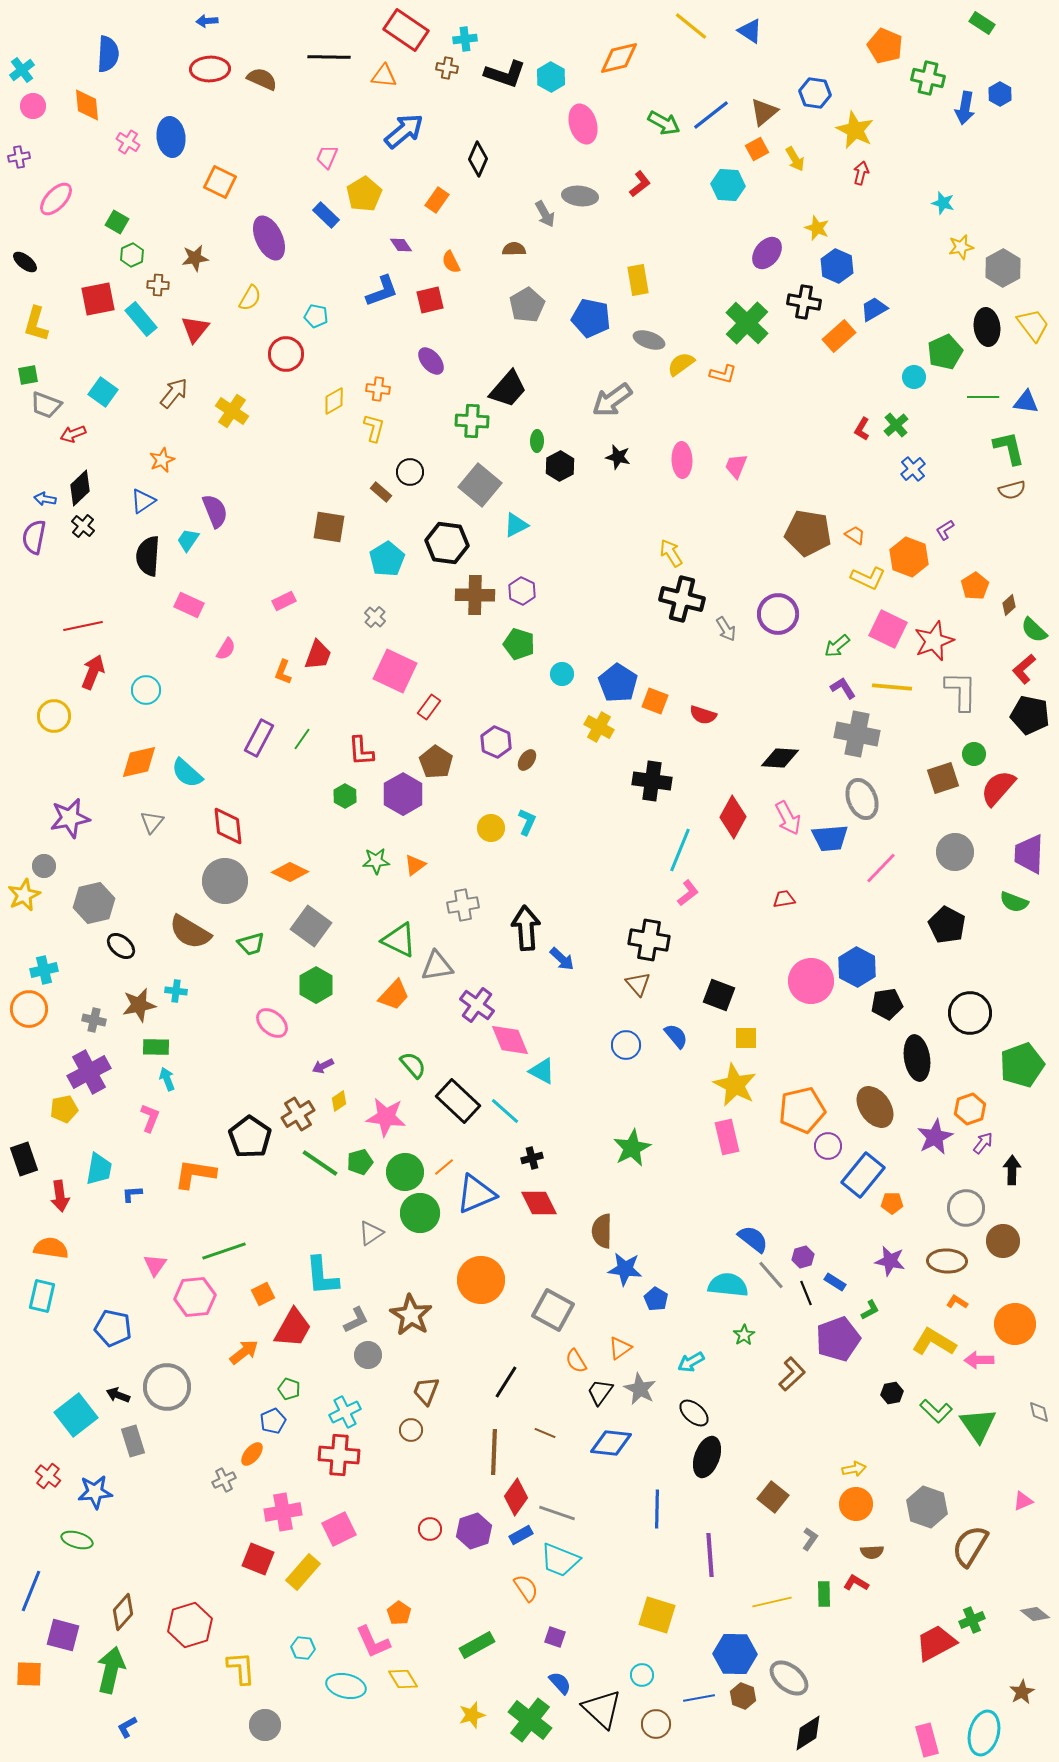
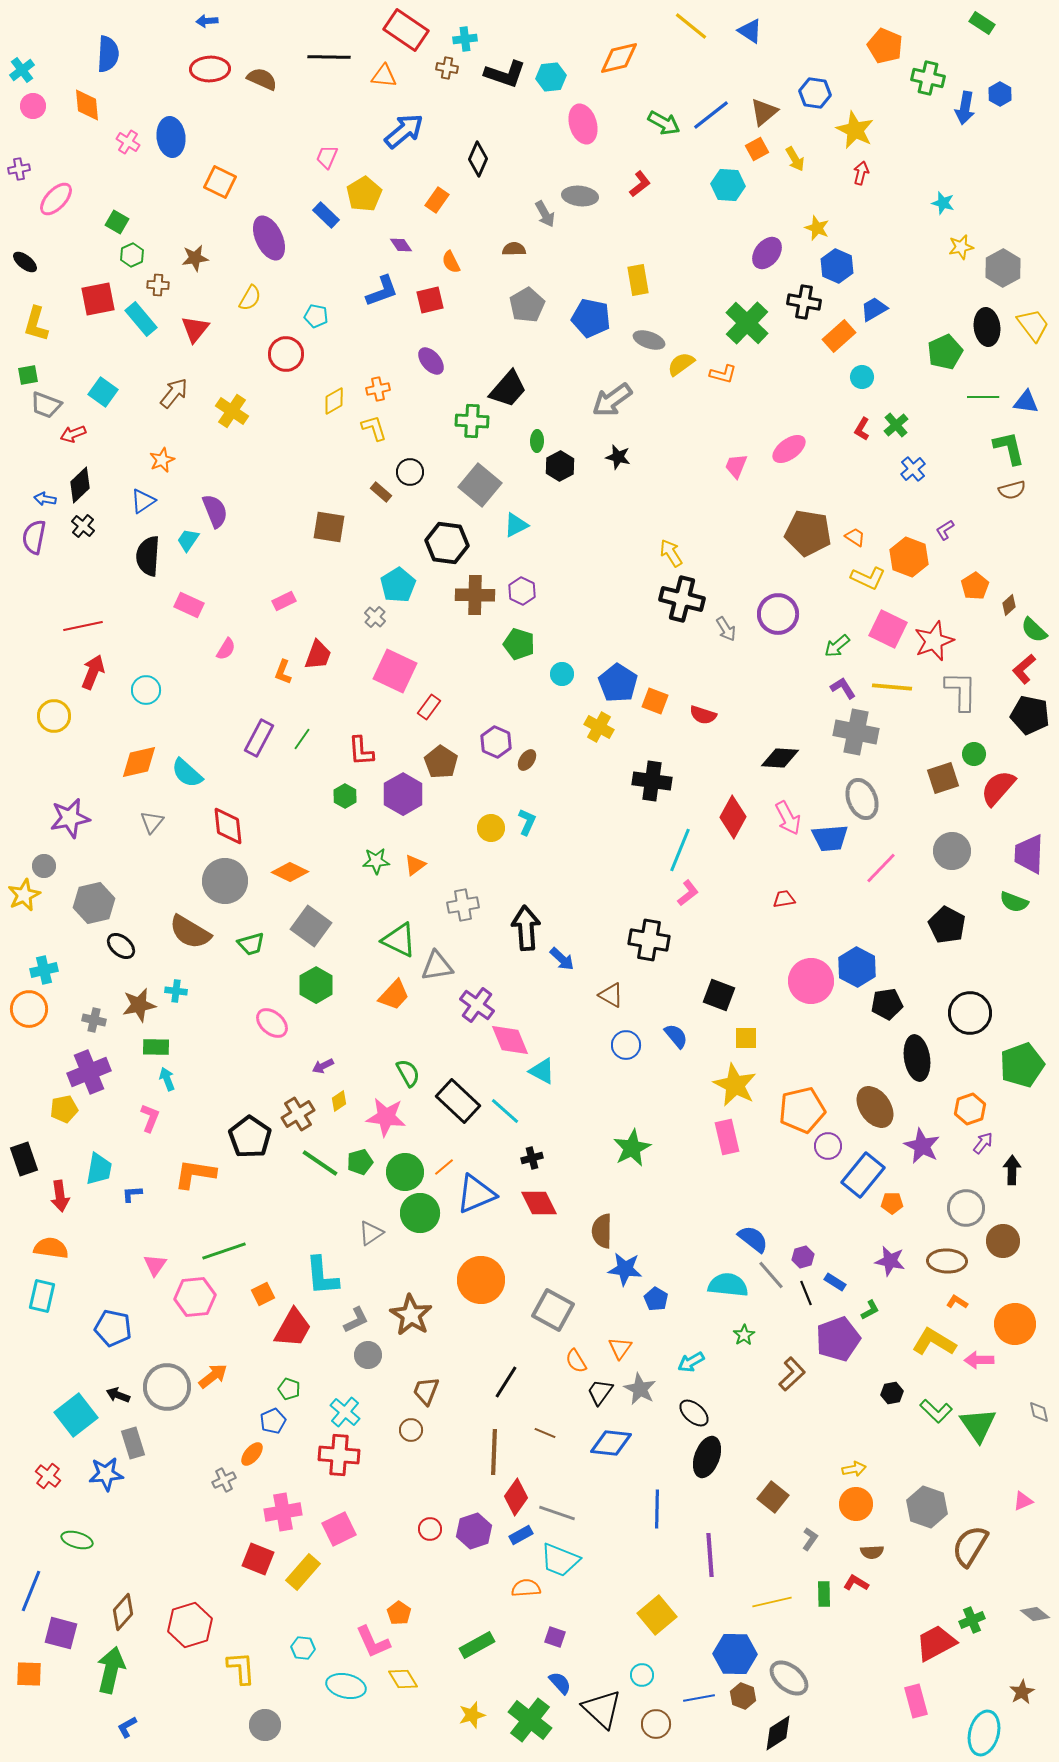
cyan hexagon at (551, 77): rotated 24 degrees clockwise
purple cross at (19, 157): moved 12 px down
cyan circle at (914, 377): moved 52 px left
orange cross at (378, 389): rotated 20 degrees counterclockwise
yellow L-shape at (374, 428): rotated 32 degrees counterclockwise
pink ellipse at (682, 460): moved 107 px right, 11 px up; rotated 56 degrees clockwise
black diamond at (80, 488): moved 3 px up
orange trapezoid at (855, 535): moved 2 px down
cyan pentagon at (387, 559): moved 11 px right, 26 px down
gray cross at (857, 734): moved 1 px left, 2 px up
brown pentagon at (436, 762): moved 5 px right
gray circle at (955, 852): moved 3 px left, 1 px up
brown triangle at (638, 984): moved 27 px left, 11 px down; rotated 20 degrees counterclockwise
green semicircle at (413, 1065): moved 5 px left, 8 px down; rotated 12 degrees clockwise
purple cross at (89, 1072): rotated 6 degrees clockwise
purple star at (935, 1137): moved 13 px left, 9 px down; rotated 18 degrees counterclockwise
orange triangle at (620, 1348): rotated 20 degrees counterclockwise
orange arrow at (244, 1352): moved 31 px left, 24 px down
cyan cross at (345, 1412): rotated 24 degrees counterclockwise
gray rectangle at (133, 1441): moved 2 px down
blue star at (95, 1492): moved 11 px right, 18 px up
orange semicircle at (526, 1588): rotated 60 degrees counterclockwise
yellow square at (657, 1615): rotated 33 degrees clockwise
purple square at (63, 1635): moved 2 px left, 2 px up
black diamond at (808, 1733): moved 30 px left
pink rectangle at (927, 1740): moved 11 px left, 39 px up
